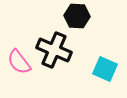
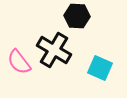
black cross: rotated 8 degrees clockwise
cyan square: moved 5 px left, 1 px up
